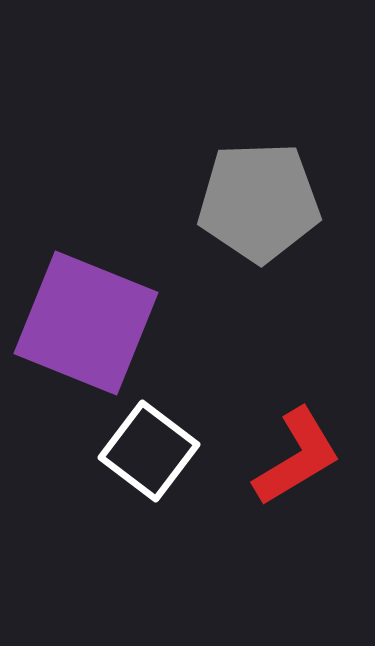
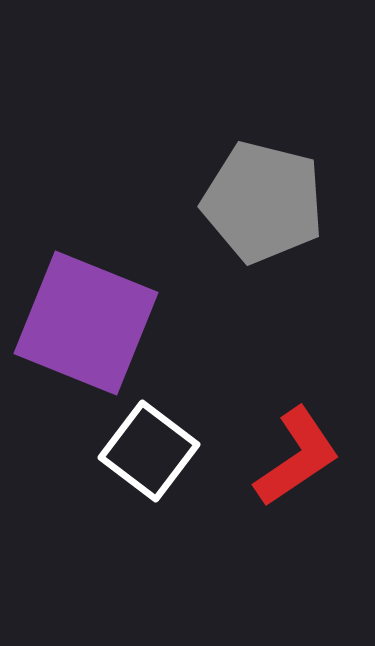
gray pentagon: moved 4 px right; rotated 16 degrees clockwise
red L-shape: rotated 3 degrees counterclockwise
